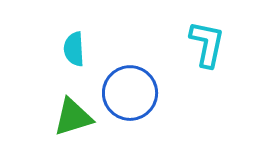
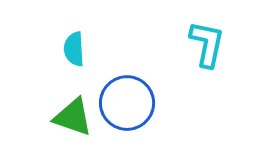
blue circle: moved 3 px left, 10 px down
green triangle: rotated 36 degrees clockwise
